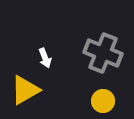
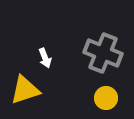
yellow triangle: rotated 12 degrees clockwise
yellow circle: moved 3 px right, 3 px up
